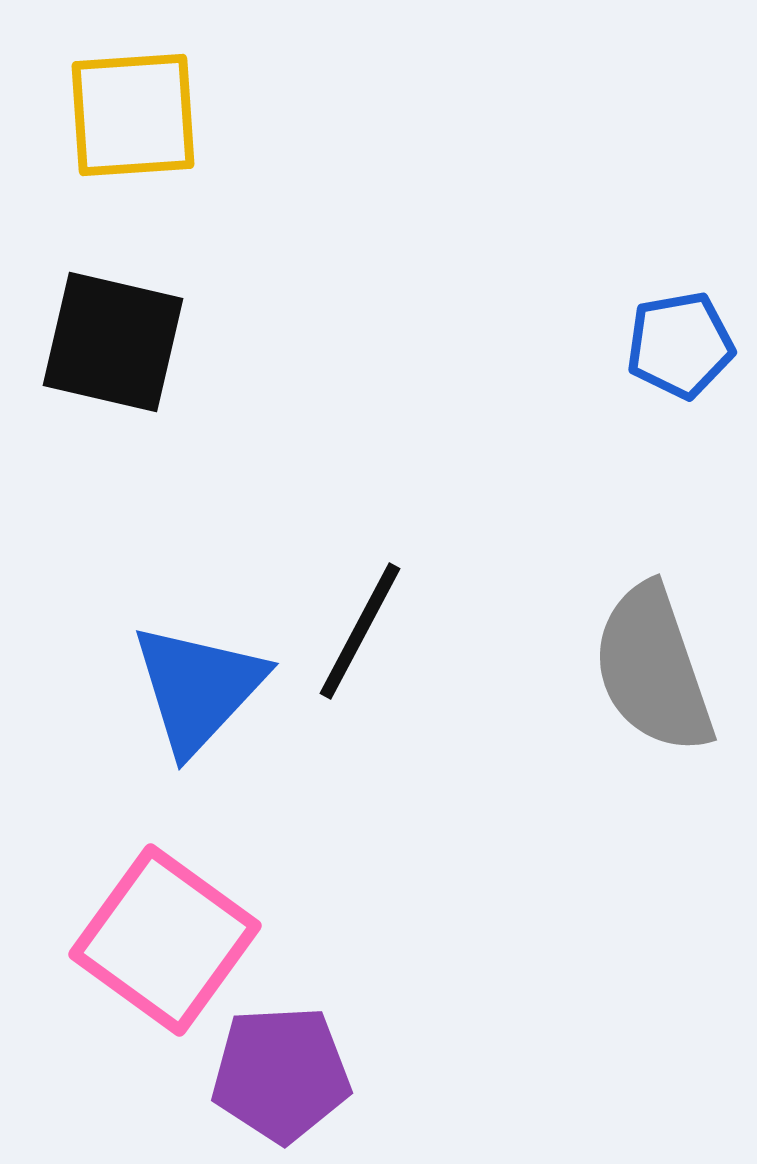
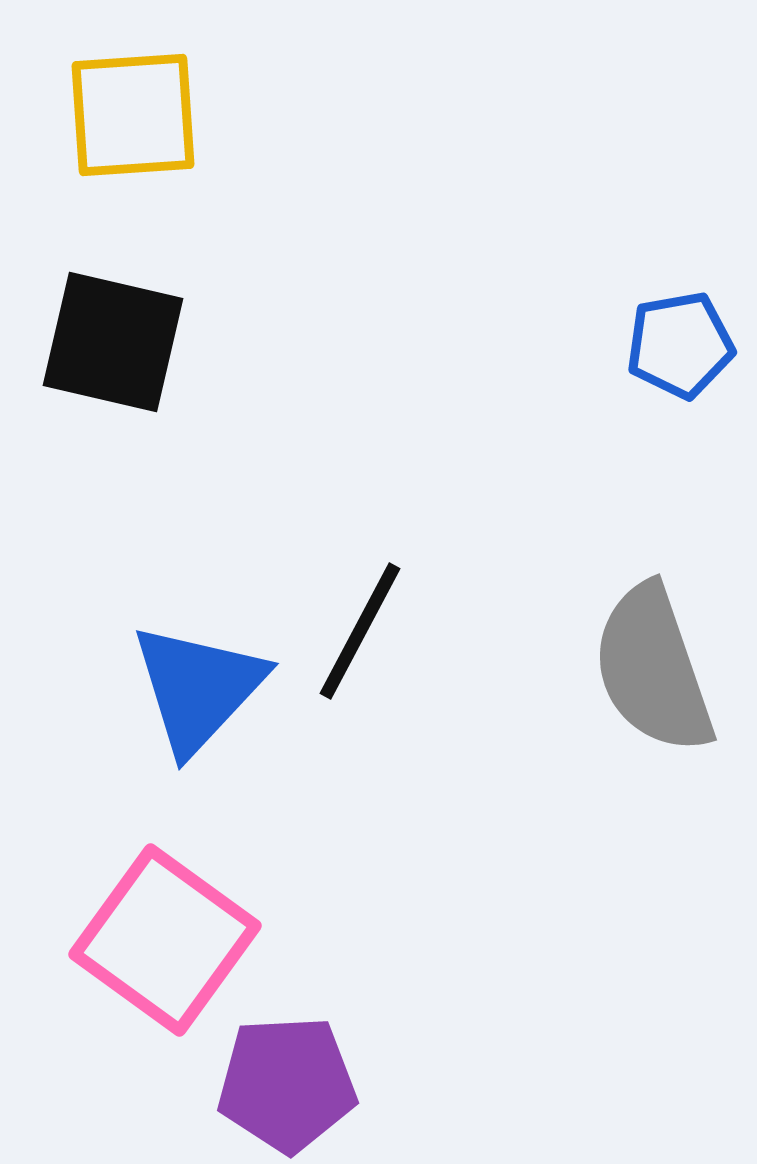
purple pentagon: moved 6 px right, 10 px down
